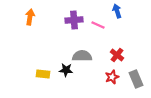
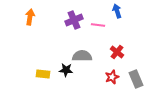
purple cross: rotated 18 degrees counterclockwise
pink line: rotated 16 degrees counterclockwise
red cross: moved 3 px up
